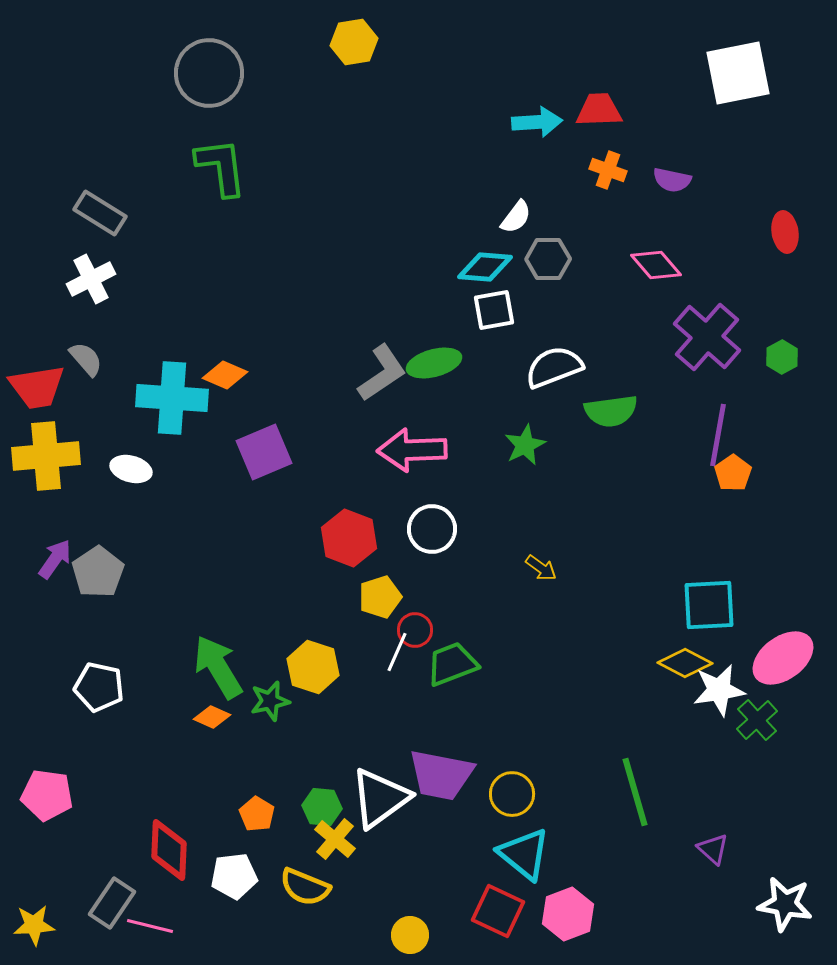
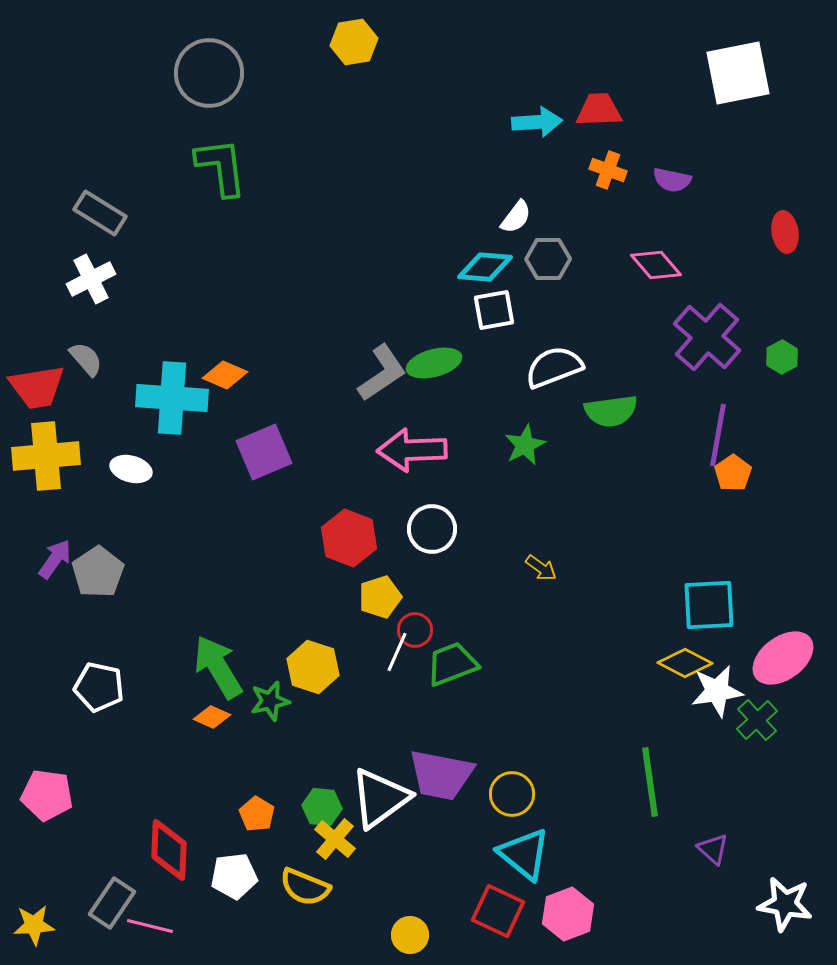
white star at (719, 690): moved 2 px left, 1 px down
green line at (635, 792): moved 15 px right, 10 px up; rotated 8 degrees clockwise
